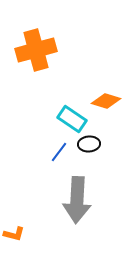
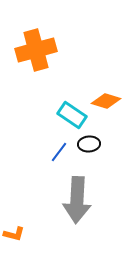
cyan rectangle: moved 4 px up
